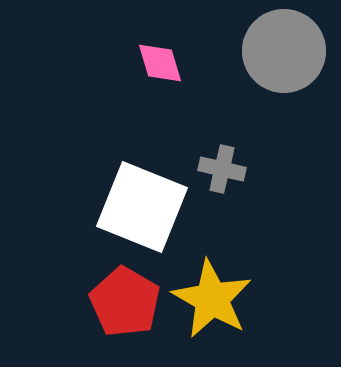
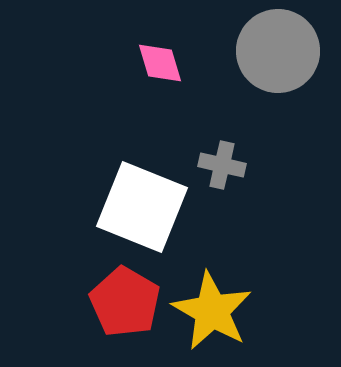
gray circle: moved 6 px left
gray cross: moved 4 px up
yellow star: moved 12 px down
